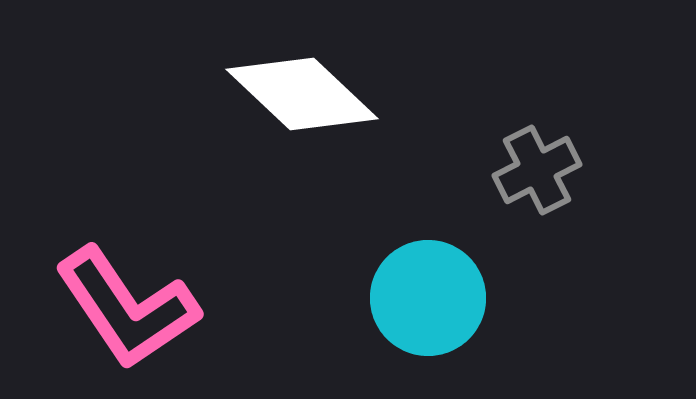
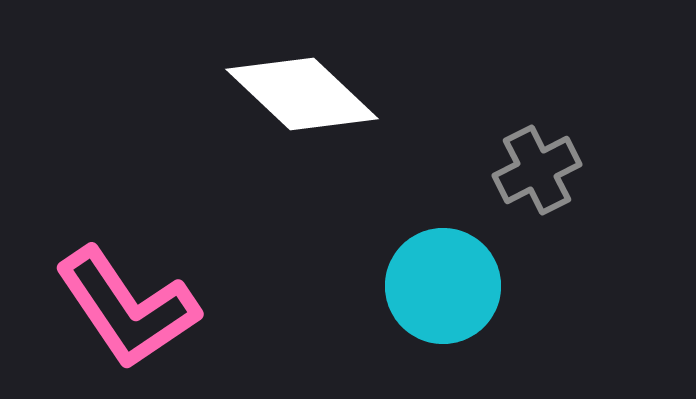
cyan circle: moved 15 px right, 12 px up
